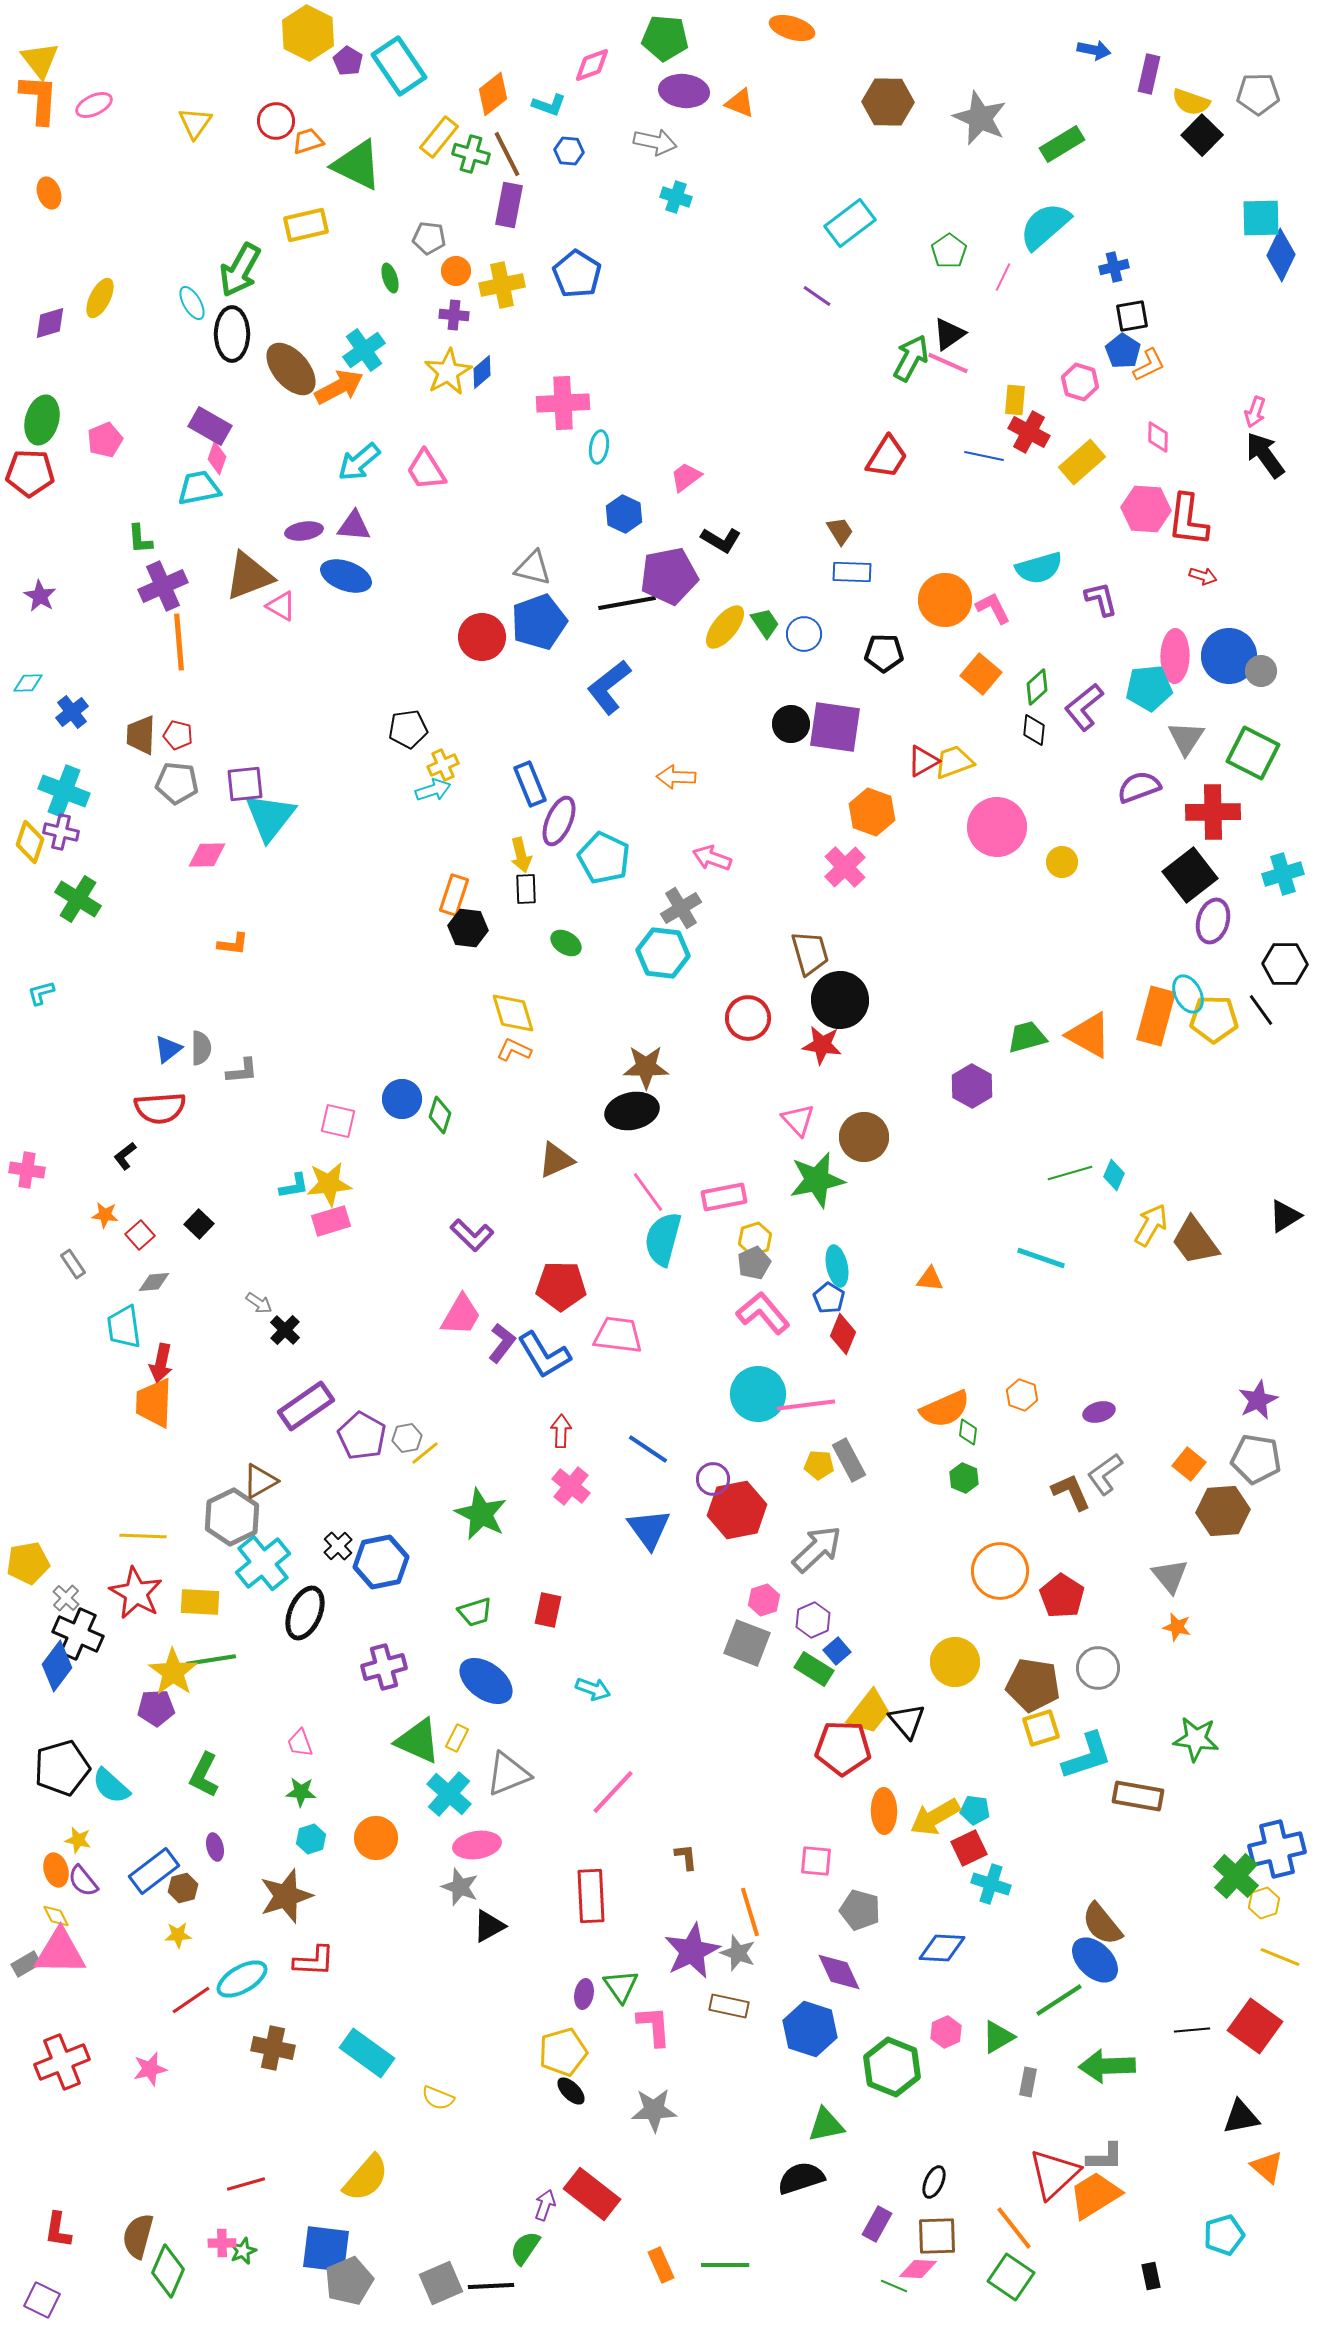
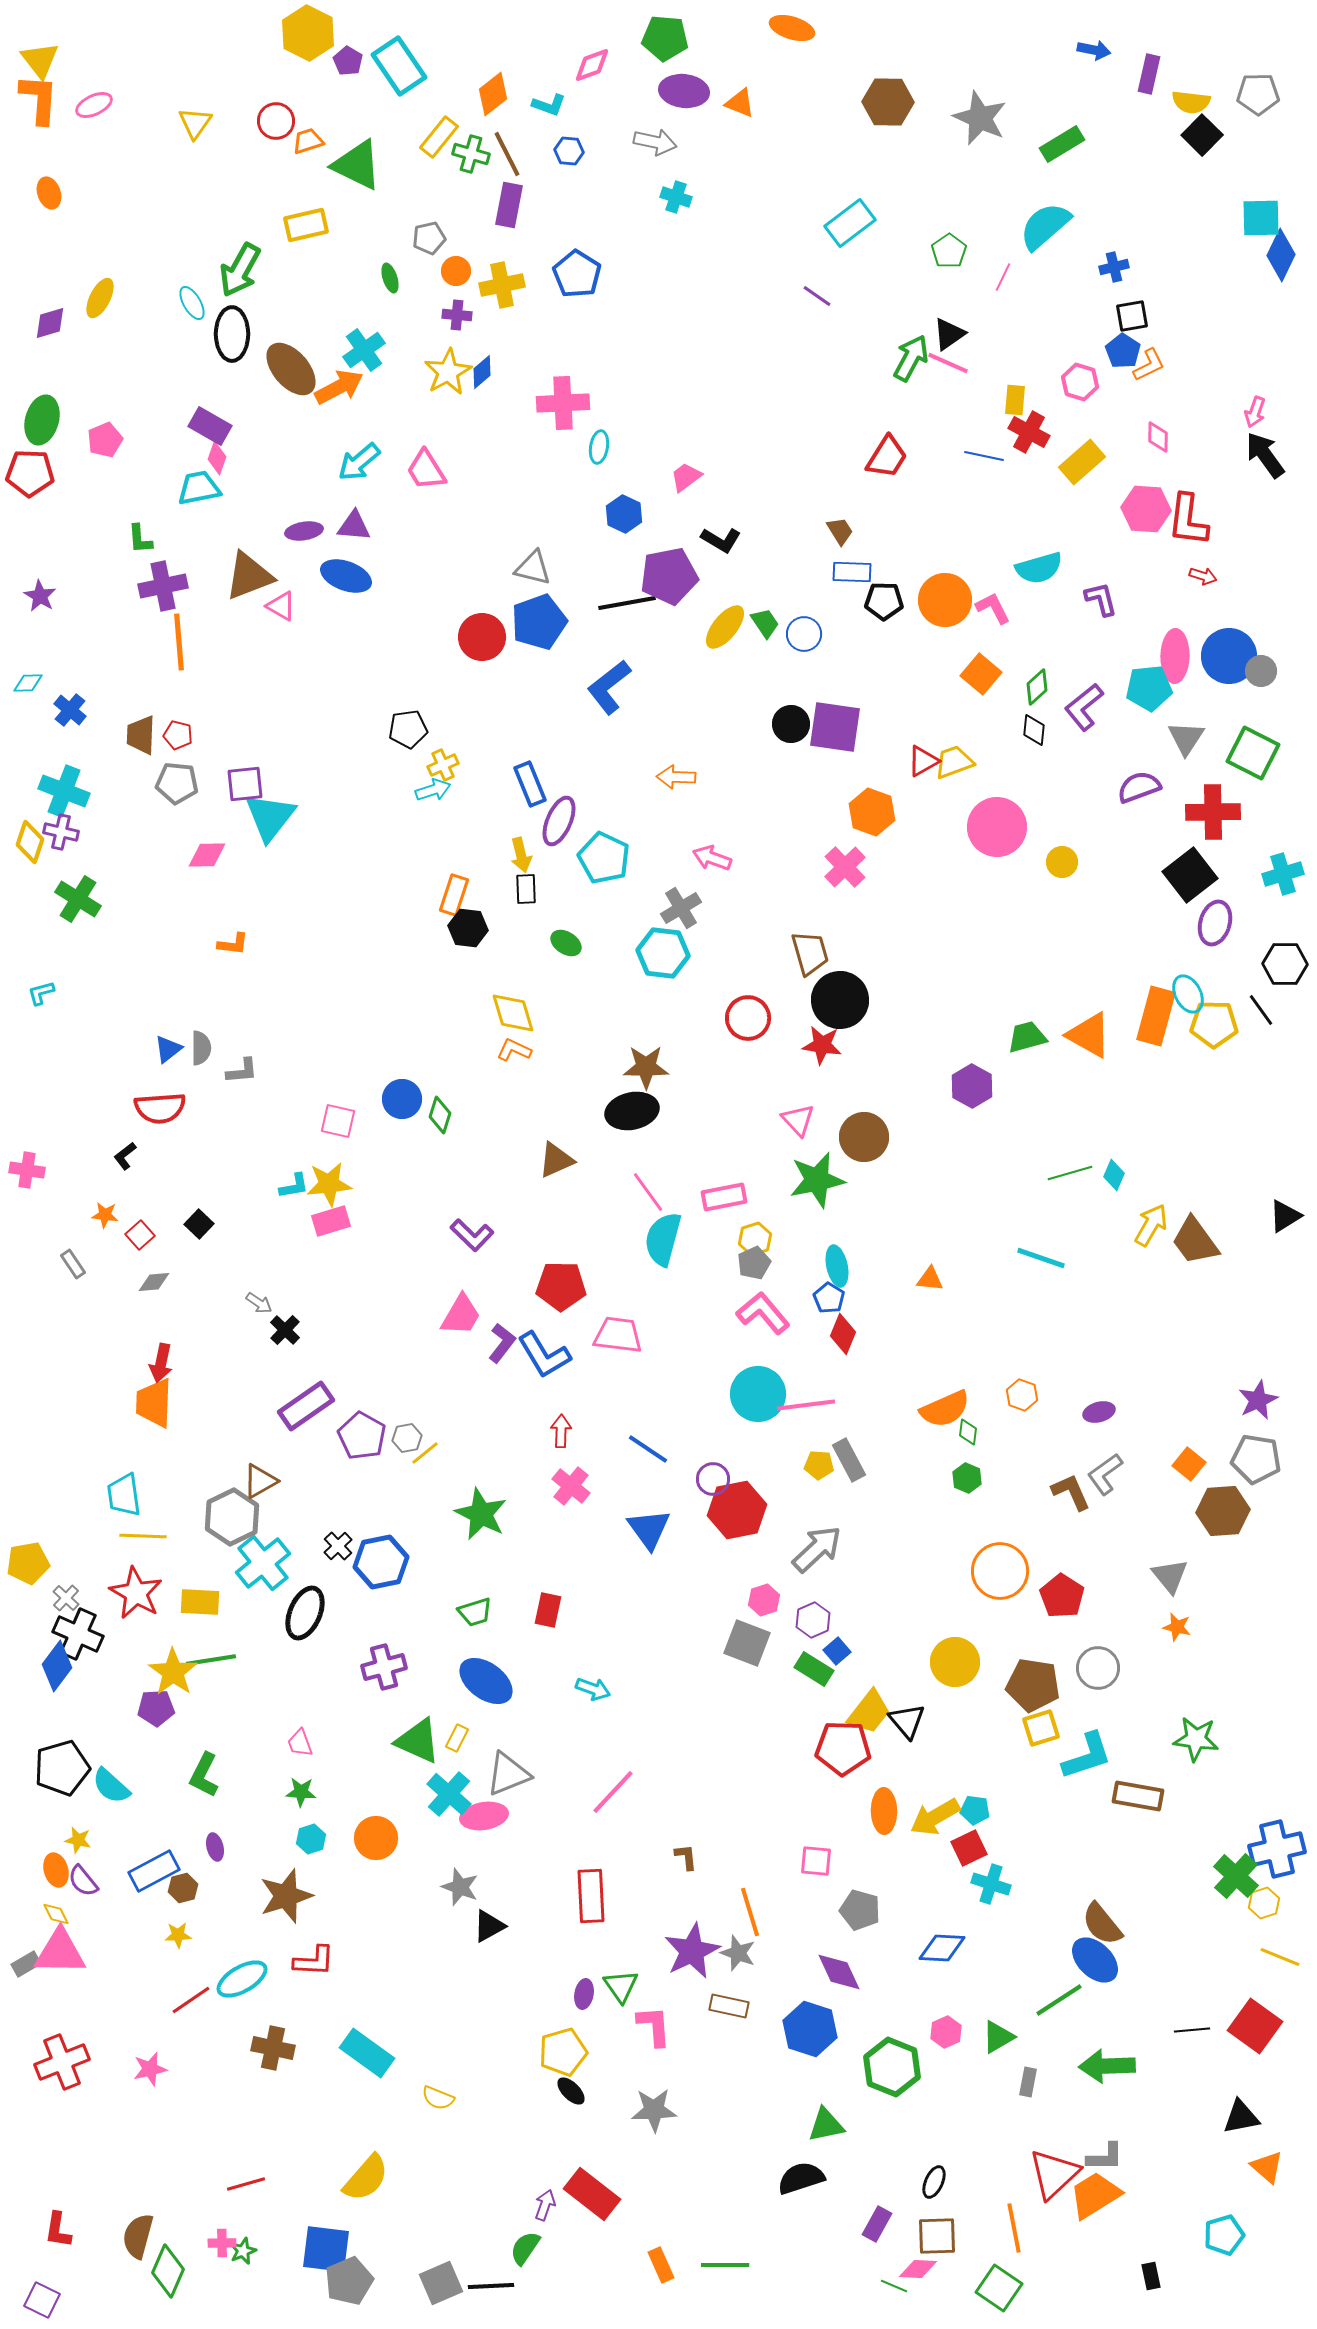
yellow semicircle at (1191, 102): rotated 12 degrees counterclockwise
gray pentagon at (429, 238): rotated 20 degrees counterclockwise
purple cross at (454, 315): moved 3 px right
purple cross at (163, 586): rotated 12 degrees clockwise
black pentagon at (884, 653): moved 52 px up
blue cross at (72, 712): moved 2 px left, 2 px up; rotated 12 degrees counterclockwise
purple ellipse at (1213, 921): moved 2 px right, 2 px down
yellow pentagon at (1214, 1019): moved 5 px down
cyan trapezoid at (124, 1327): moved 168 px down
green hexagon at (964, 1478): moved 3 px right
pink ellipse at (477, 1845): moved 7 px right, 29 px up
blue rectangle at (154, 1871): rotated 9 degrees clockwise
yellow diamond at (56, 1916): moved 2 px up
orange line at (1014, 2228): rotated 27 degrees clockwise
green square at (1011, 2277): moved 12 px left, 11 px down
